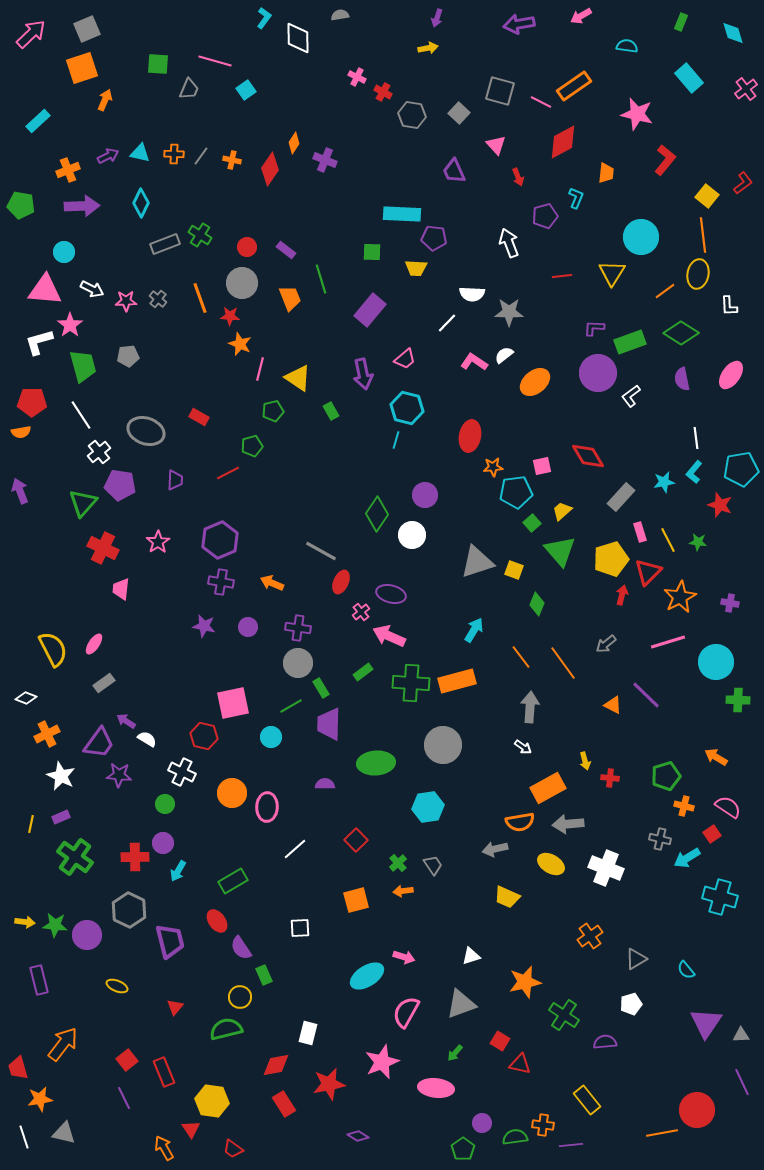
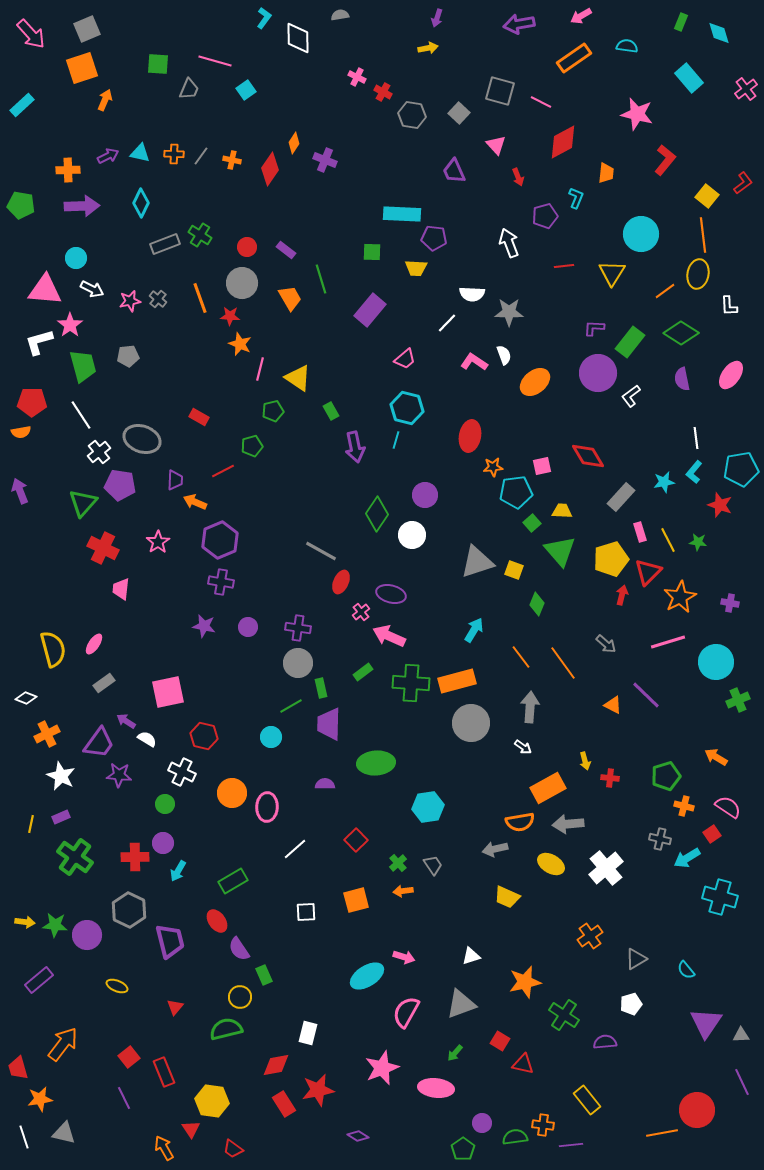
cyan diamond at (733, 33): moved 14 px left
pink arrow at (31, 34): rotated 92 degrees clockwise
orange rectangle at (574, 86): moved 28 px up
cyan rectangle at (38, 121): moved 16 px left, 16 px up
orange cross at (68, 170): rotated 20 degrees clockwise
cyan circle at (641, 237): moved 3 px up
cyan circle at (64, 252): moved 12 px right, 6 px down
red line at (562, 276): moved 2 px right, 10 px up
orange trapezoid at (290, 298): rotated 8 degrees counterclockwise
pink star at (126, 301): moved 4 px right; rotated 10 degrees counterclockwise
green rectangle at (630, 342): rotated 32 degrees counterclockwise
white semicircle at (504, 355): rotated 108 degrees clockwise
purple arrow at (363, 374): moved 8 px left, 73 px down
gray ellipse at (146, 431): moved 4 px left, 8 px down
red line at (228, 473): moved 5 px left, 2 px up
yellow trapezoid at (562, 511): rotated 45 degrees clockwise
orange arrow at (272, 583): moved 77 px left, 81 px up
gray arrow at (606, 644): rotated 100 degrees counterclockwise
yellow semicircle at (53, 649): rotated 12 degrees clockwise
green rectangle at (321, 688): rotated 18 degrees clockwise
green cross at (738, 700): rotated 25 degrees counterclockwise
pink square at (233, 703): moved 65 px left, 11 px up
gray circle at (443, 745): moved 28 px right, 22 px up
white cross at (606, 868): rotated 28 degrees clockwise
white square at (300, 928): moved 6 px right, 16 px up
purple semicircle at (241, 948): moved 2 px left, 1 px down
purple rectangle at (39, 980): rotated 64 degrees clockwise
red square at (127, 1060): moved 2 px right, 3 px up
pink star at (382, 1062): moved 6 px down
red triangle at (520, 1064): moved 3 px right
red star at (329, 1084): moved 11 px left, 6 px down
